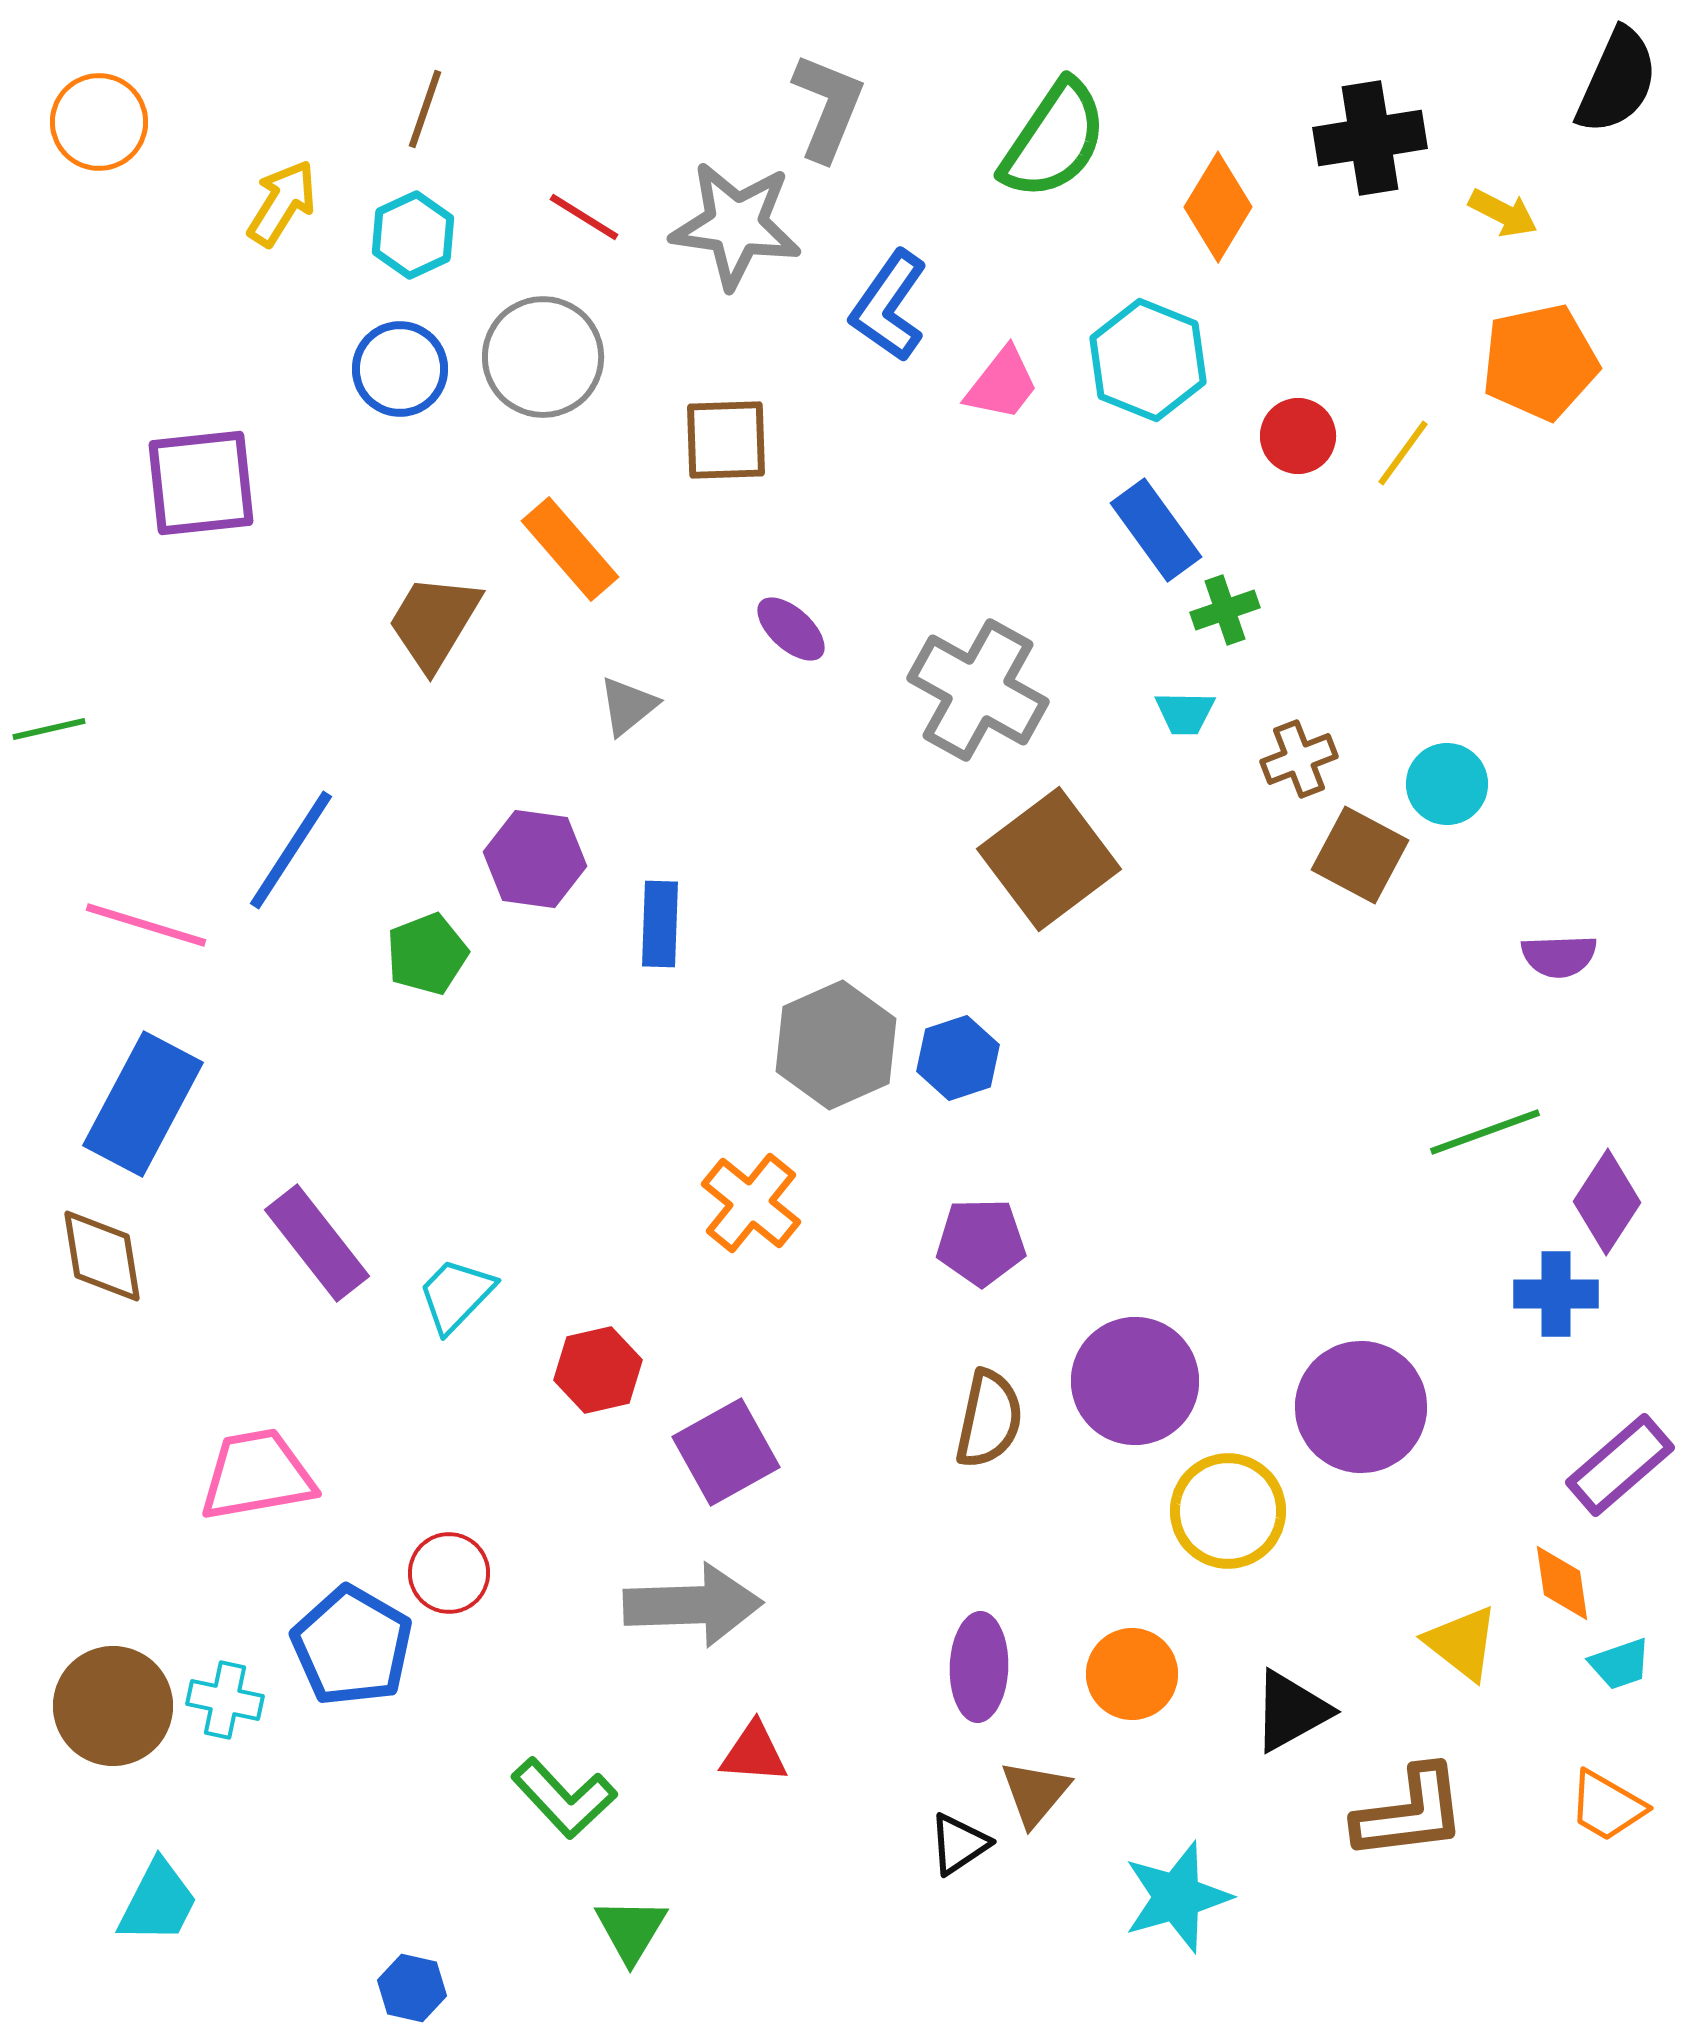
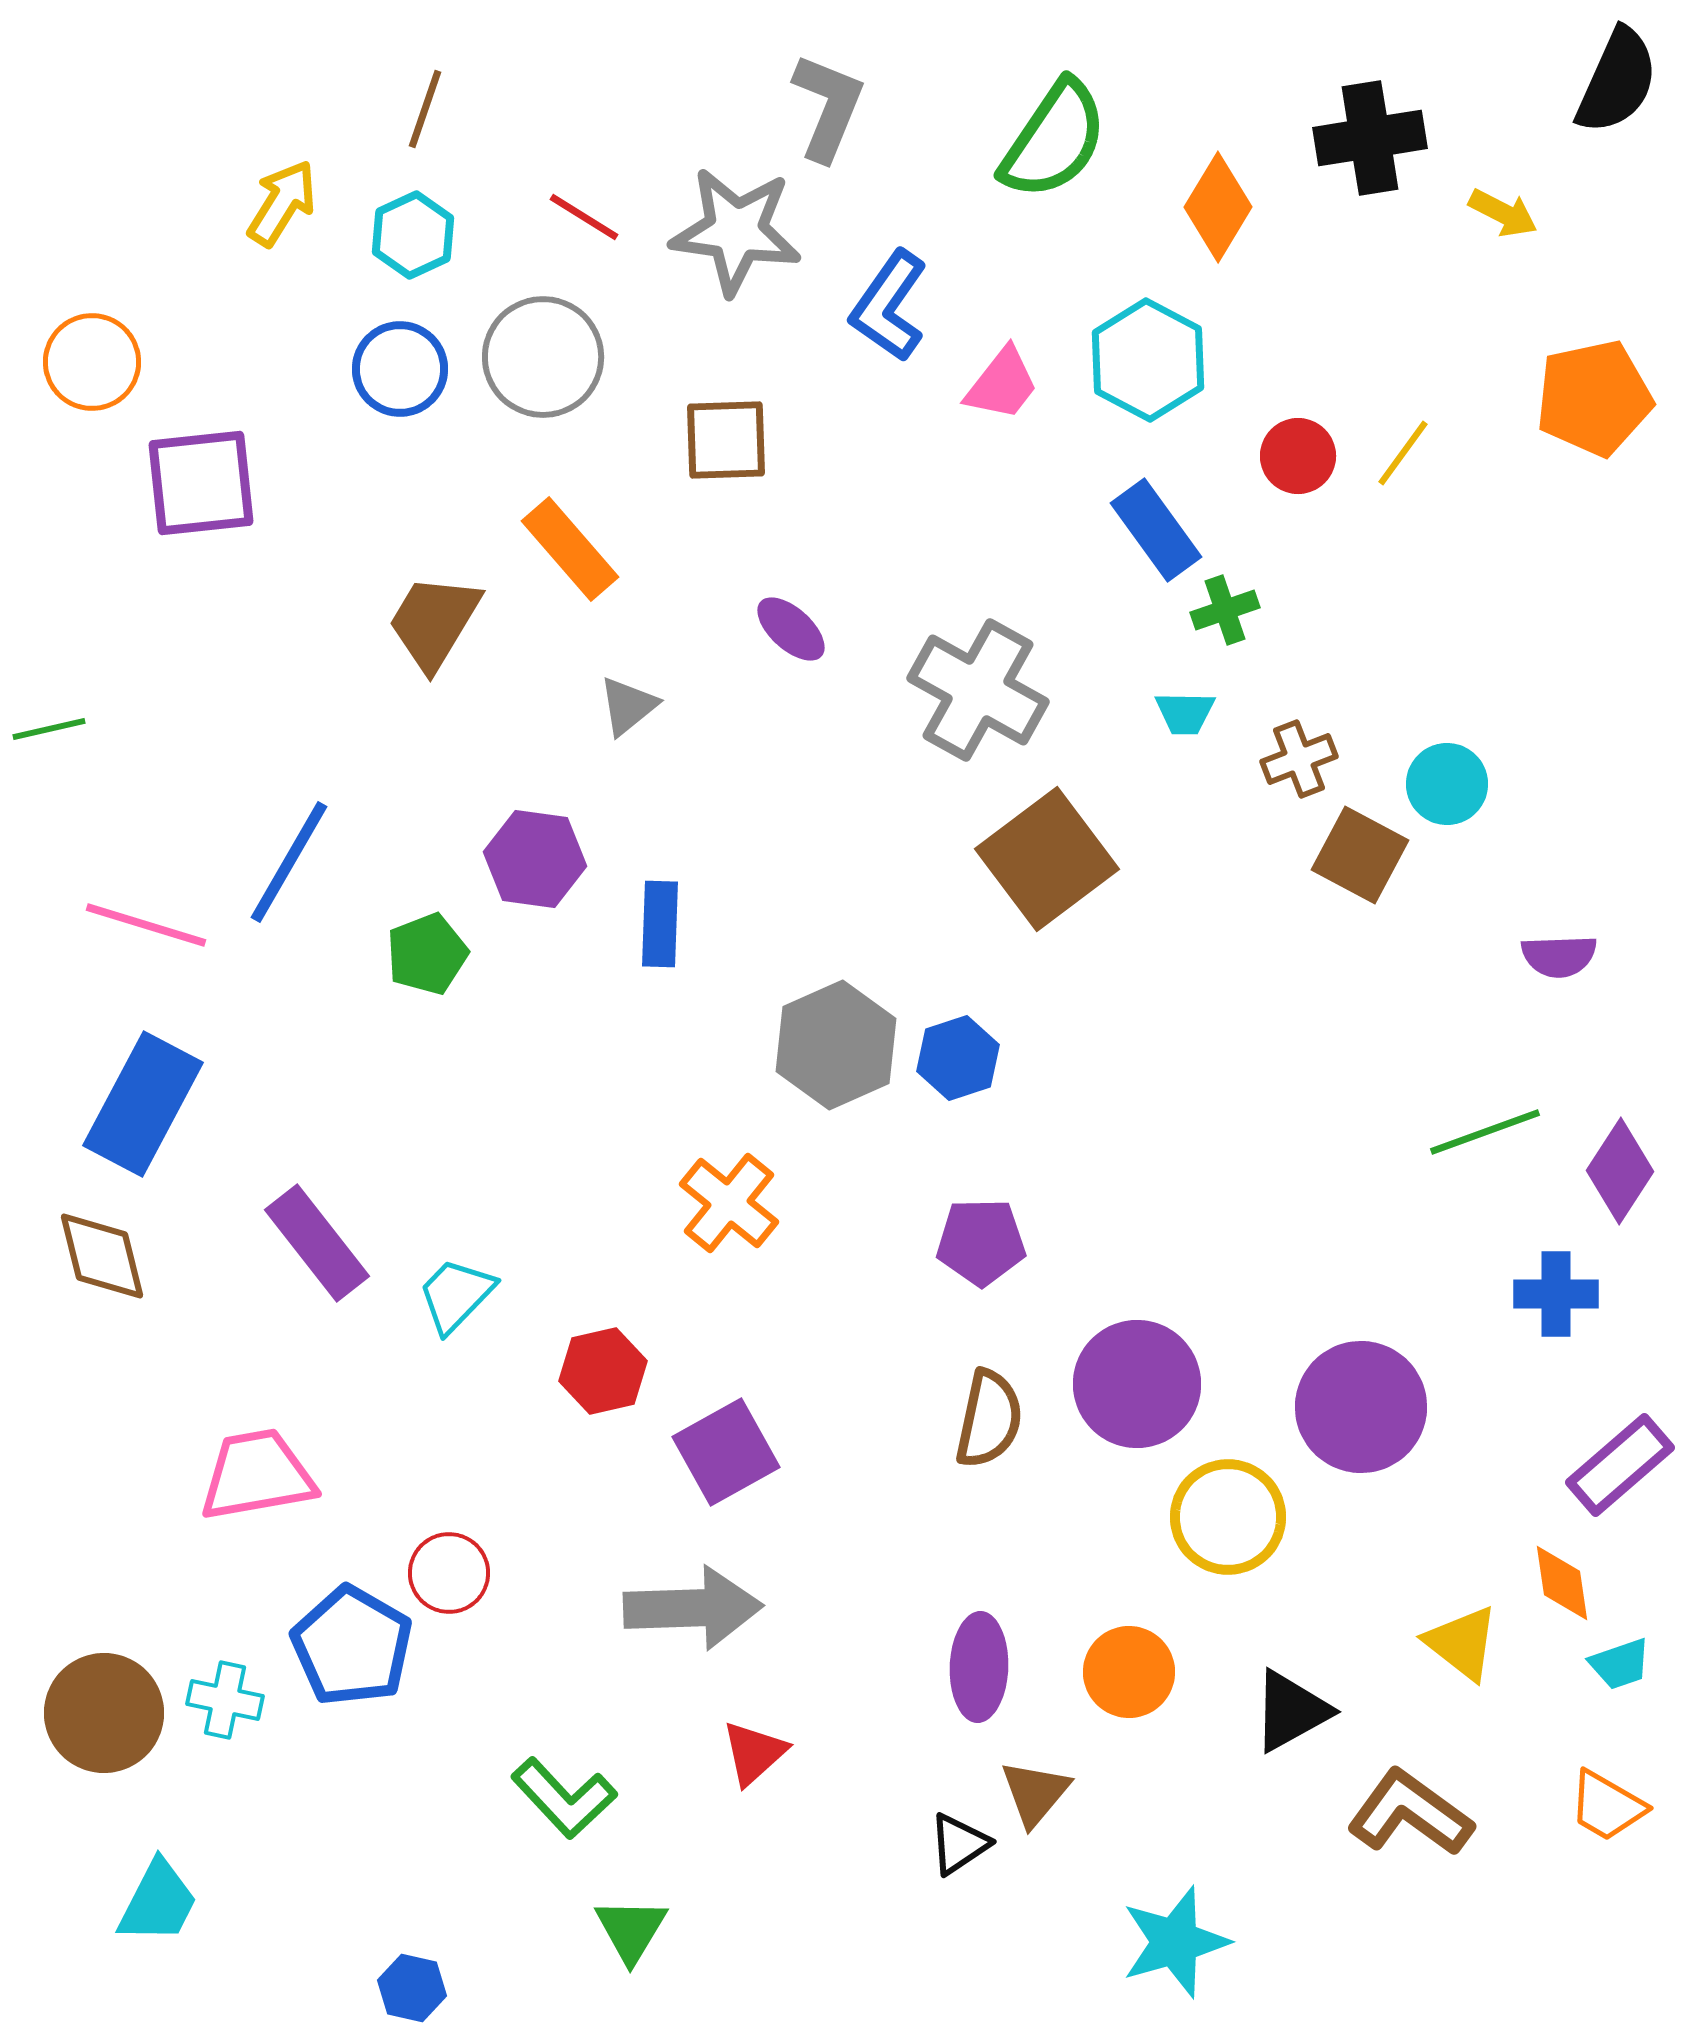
orange circle at (99, 122): moved 7 px left, 240 px down
gray star at (736, 225): moved 6 px down
cyan hexagon at (1148, 360): rotated 6 degrees clockwise
orange pentagon at (1540, 362): moved 54 px right, 36 px down
red circle at (1298, 436): moved 20 px down
blue line at (291, 850): moved 2 px left, 12 px down; rotated 3 degrees counterclockwise
brown square at (1049, 859): moved 2 px left
purple diamond at (1607, 1202): moved 13 px right, 31 px up
orange cross at (751, 1203): moved 22 px left
brown diamond at (102, 1256): rotated 5 degrees counterclockwise
red hexagon at (598, 1370): moved 5 px right, 1 px down
purple circle at (1135, 1381): moved 2 px right, 3 px down
yellow circle at (1228, 1511): moved 6 px down
gray arrow at (693, 1605): moved 3 px down
orange circle at (1132, 1674): moved 3 px left, 2 px up
brown circle at (113, 1706): moved 9 px left, 7 px down
red triangle at (754, 1753): rotated 46 degrees counterclockwise
brown L-shape at (1410, 1813): rotated 137 degrees counterclockwise
cyan star at (1177, 1897): moved 2 px left, 45 px down
